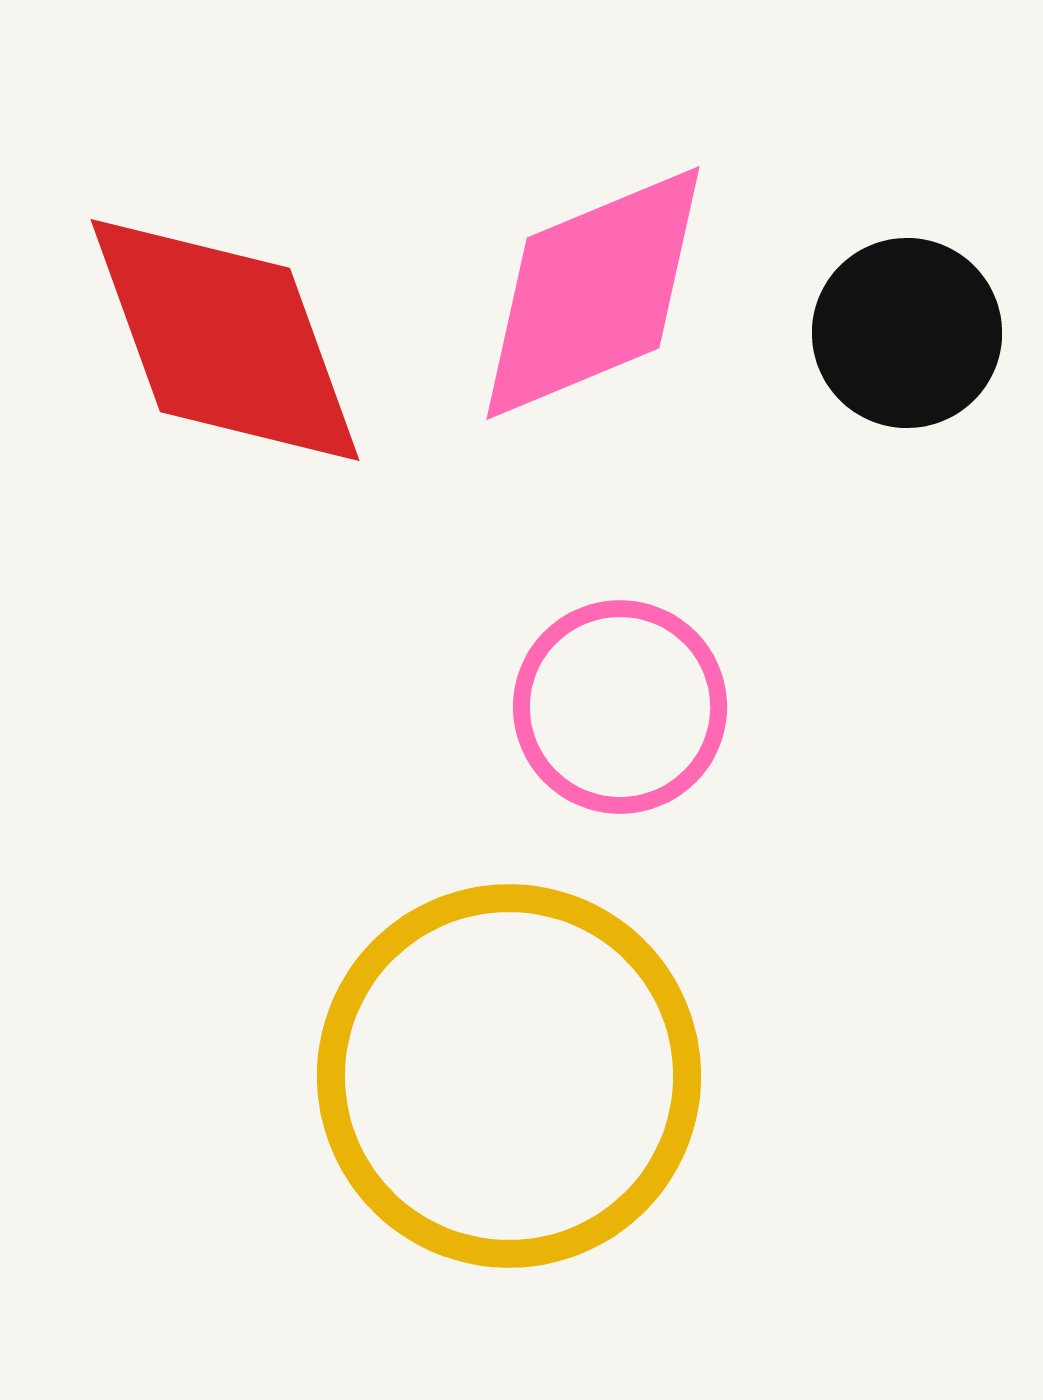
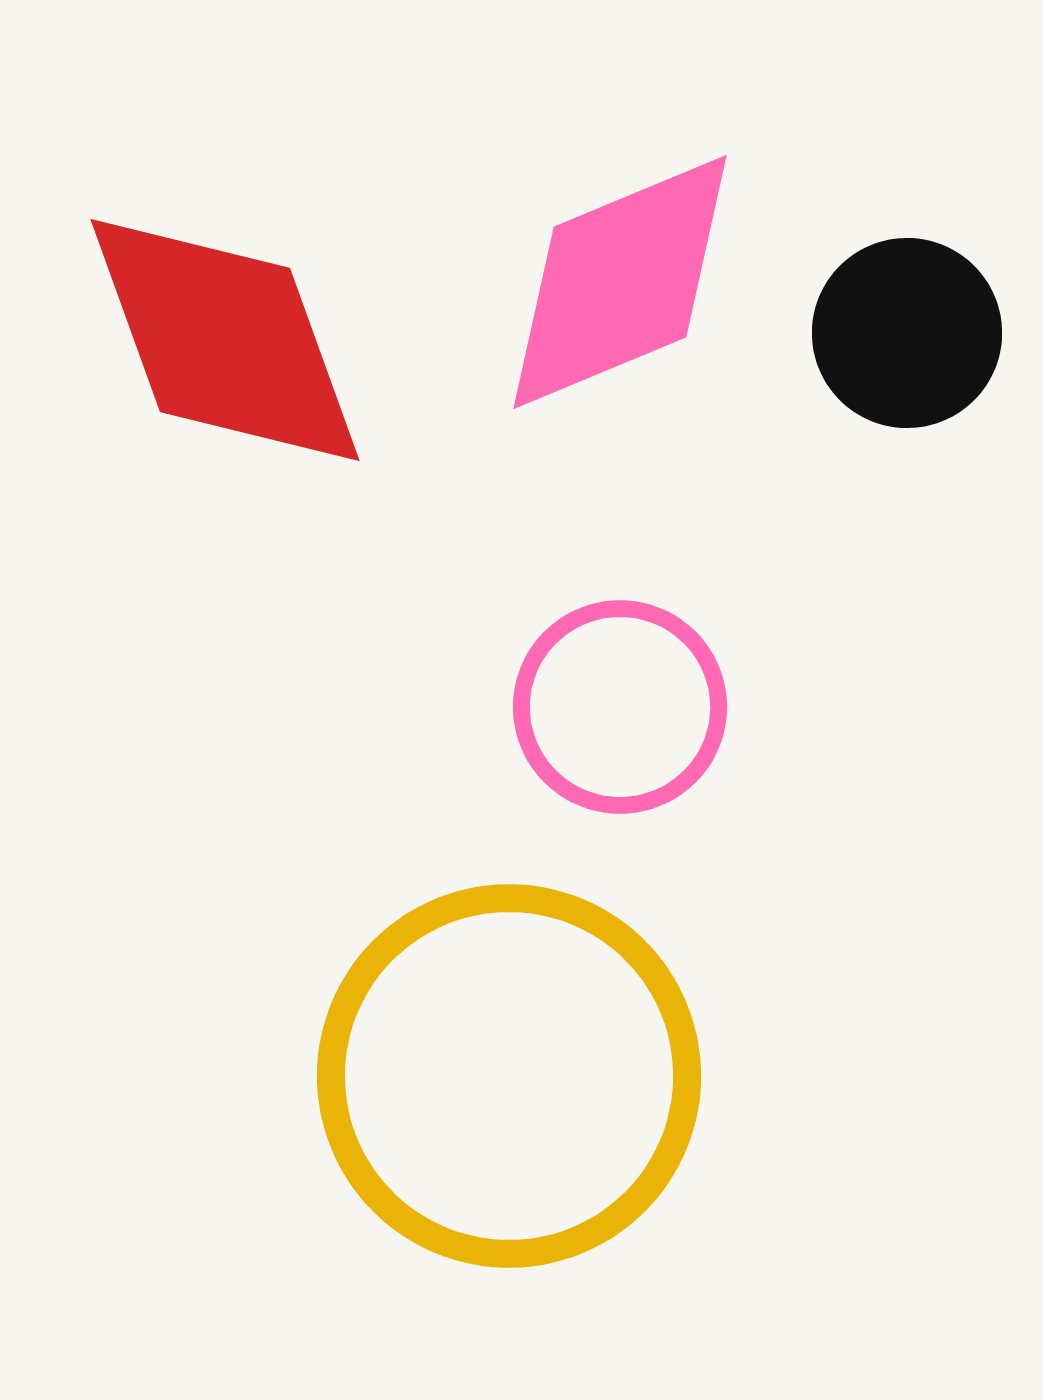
pink diamond: moved 27 px right, 11 px up
